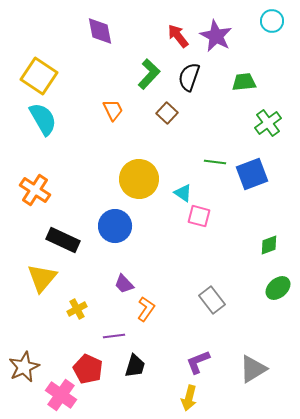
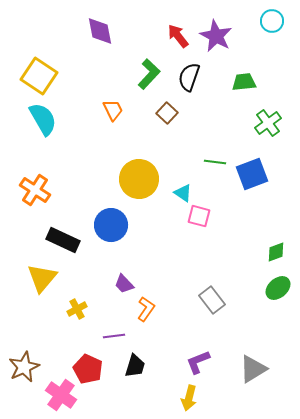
blue circle: moved 4 px left, 1 px up
green diamond: moved 7 px right, 7 px down
